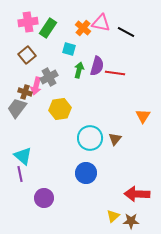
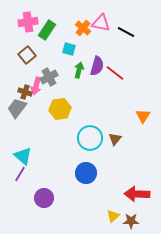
green rectangle: moved 1 px left, 2 px down
red line: rotated 30 degrees clockwise
purple line: rotated 42 degrees clockwise
